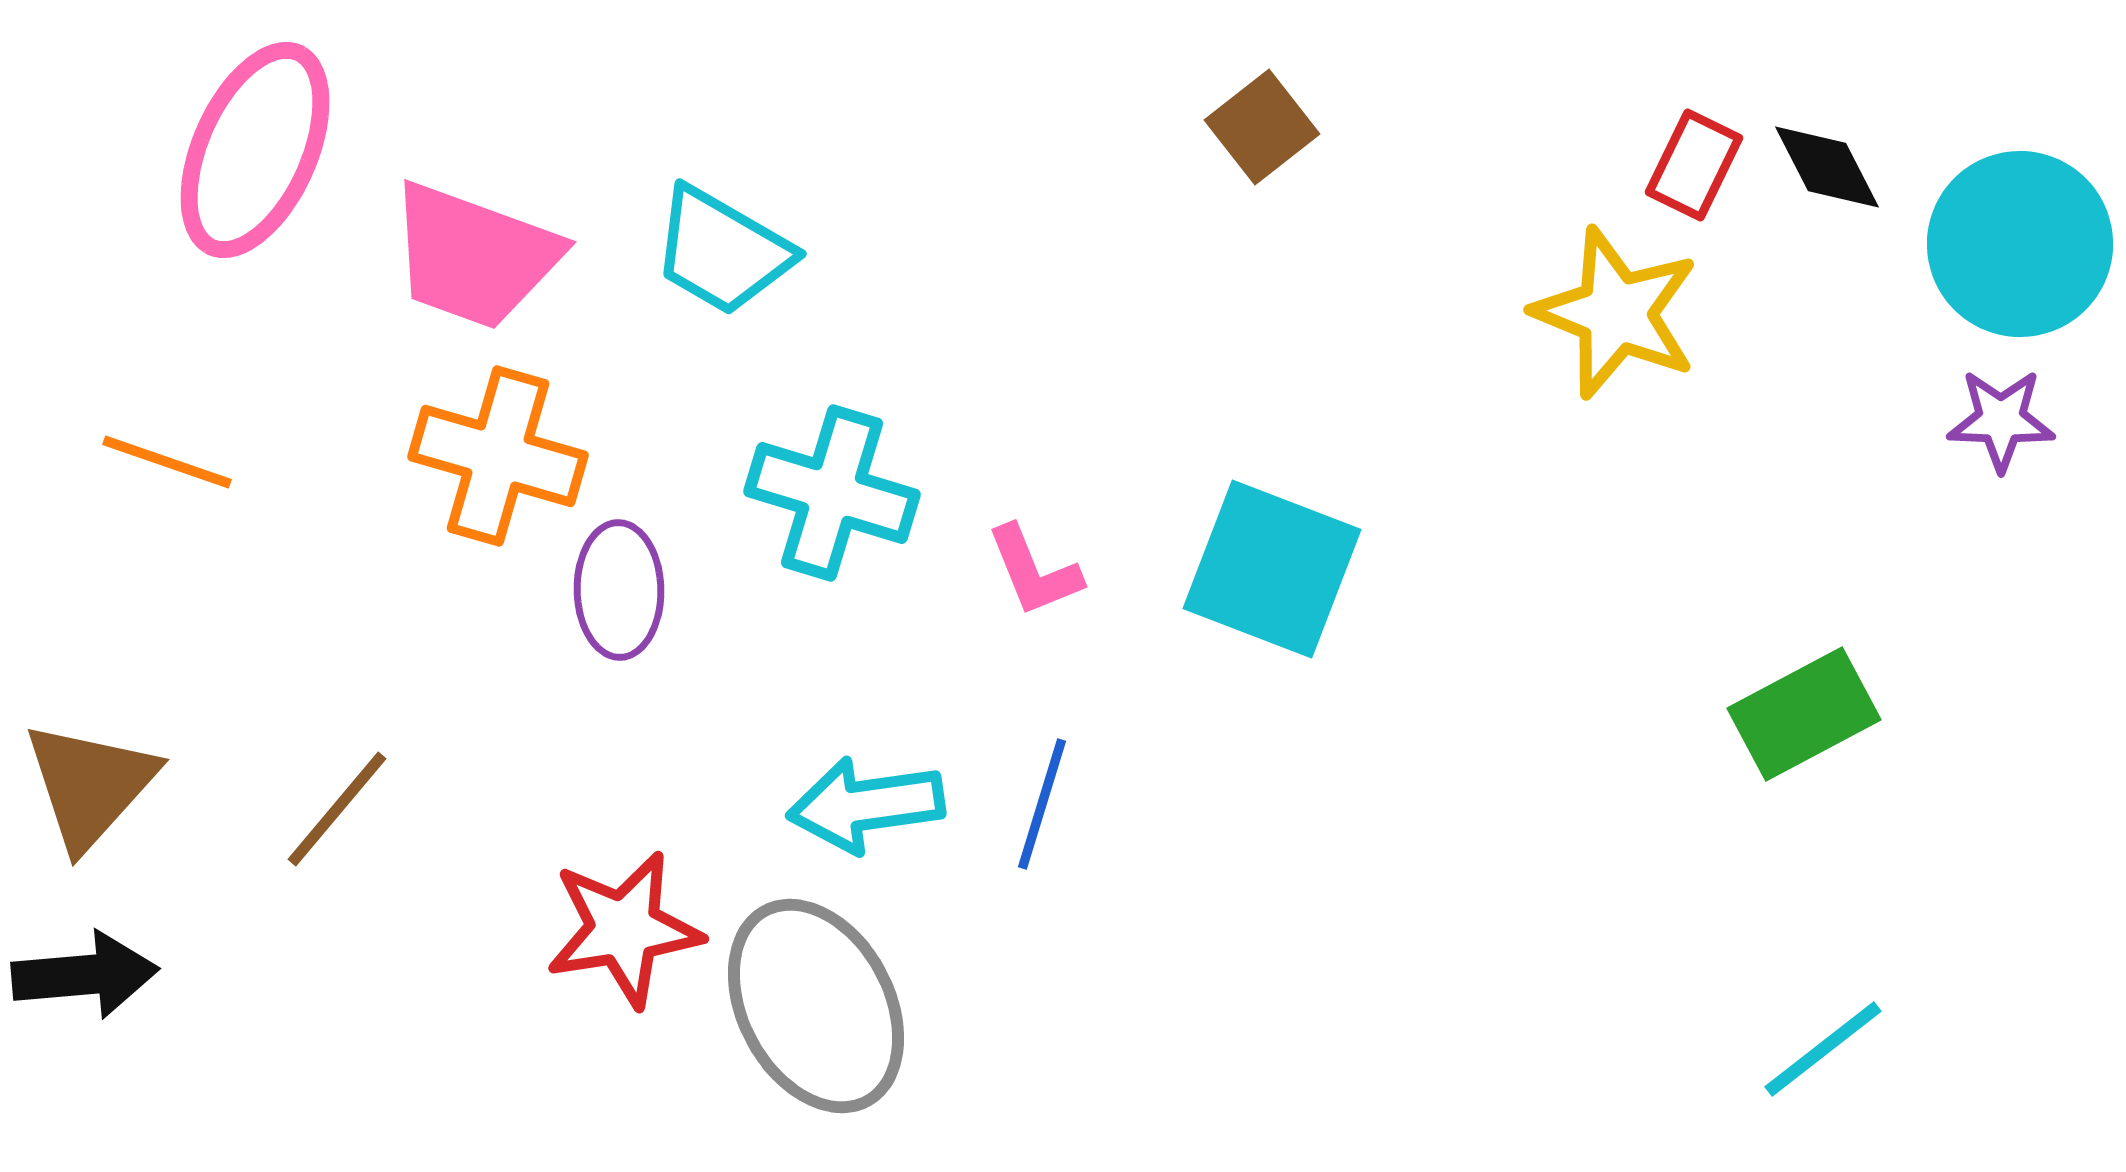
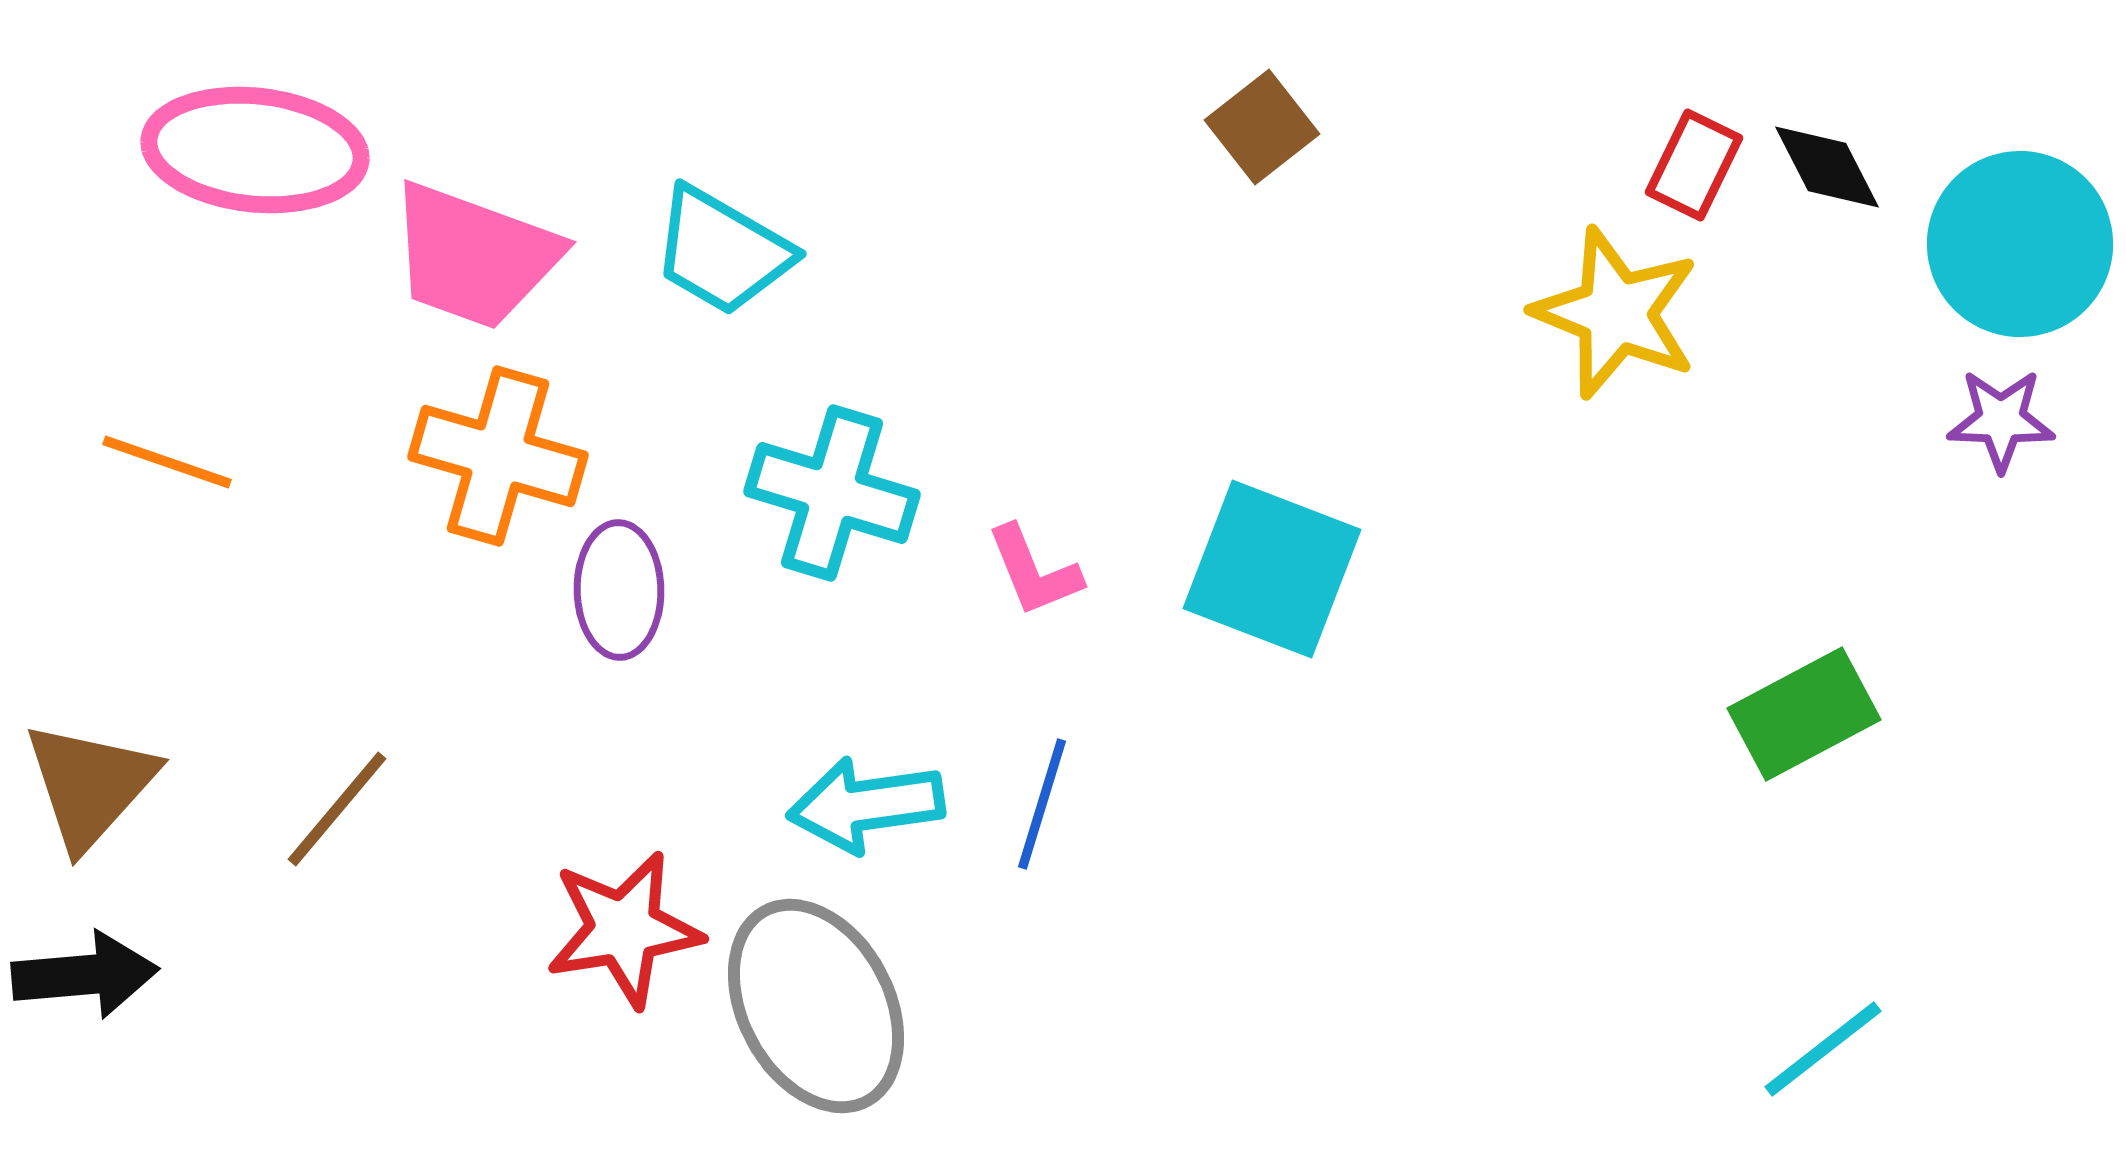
pink ellipse: rotated 72 degrees clockwise
